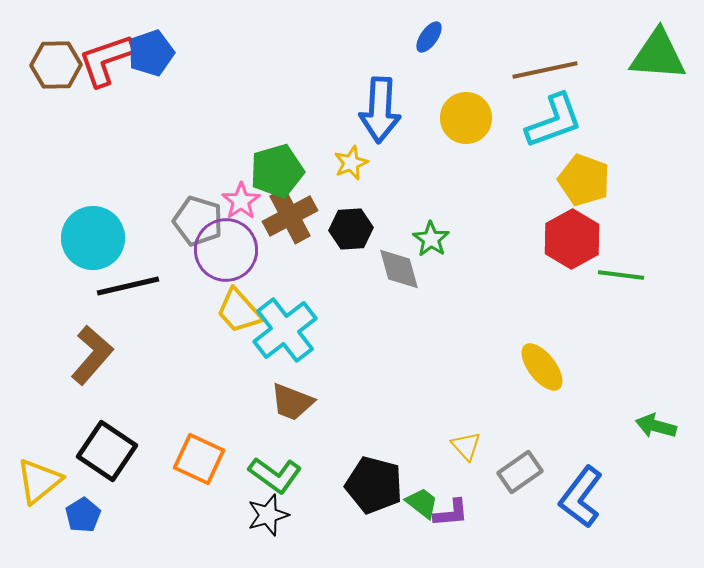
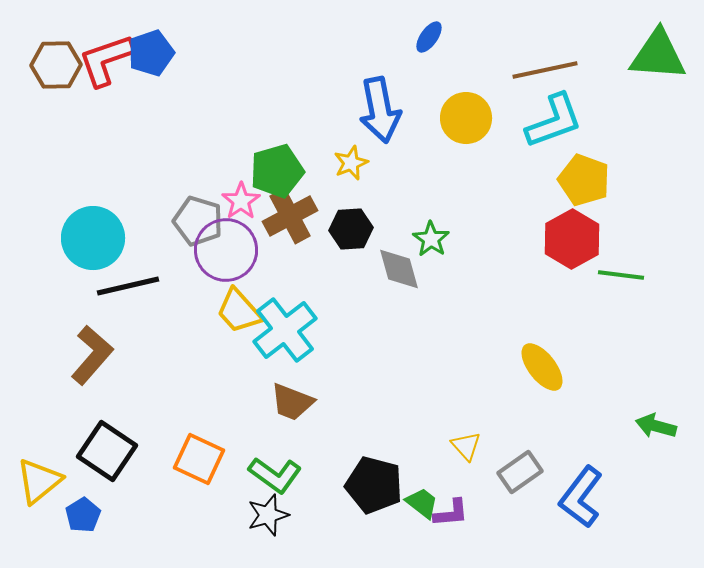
blue arrow at (380, 110): rotated 14 degrees counterclockwise
